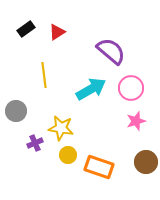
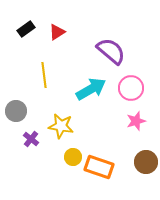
yellow star: moved 2 px up
purple cross: moved 4 px left, 4 px up; rotated 28 degrees counterclockwise
yellow circle: moved 5 px right, 2 px down
